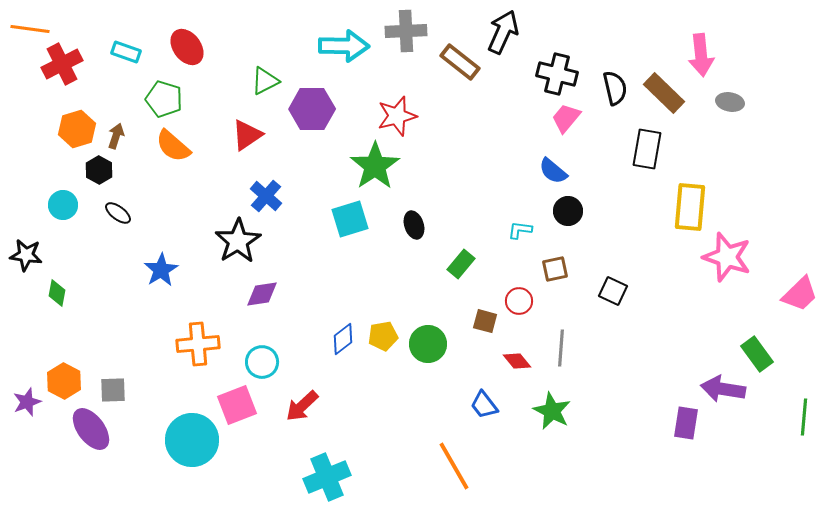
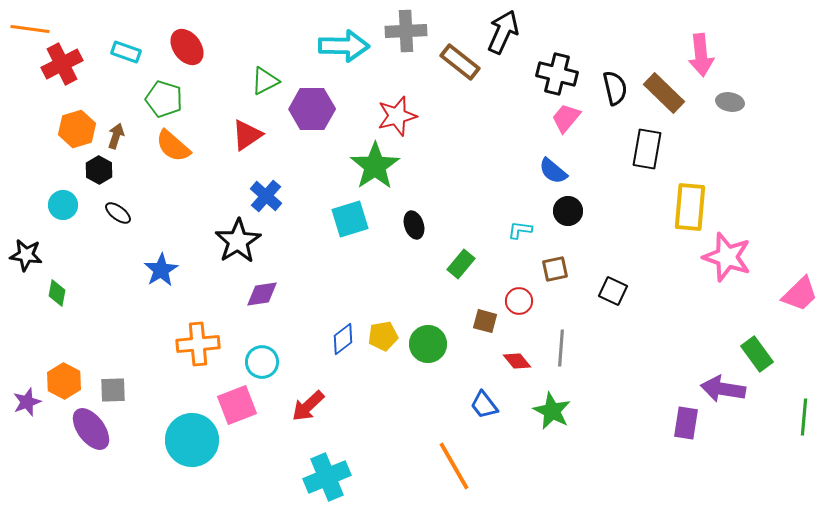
red arrow at (302, 406): moved 6 px right
